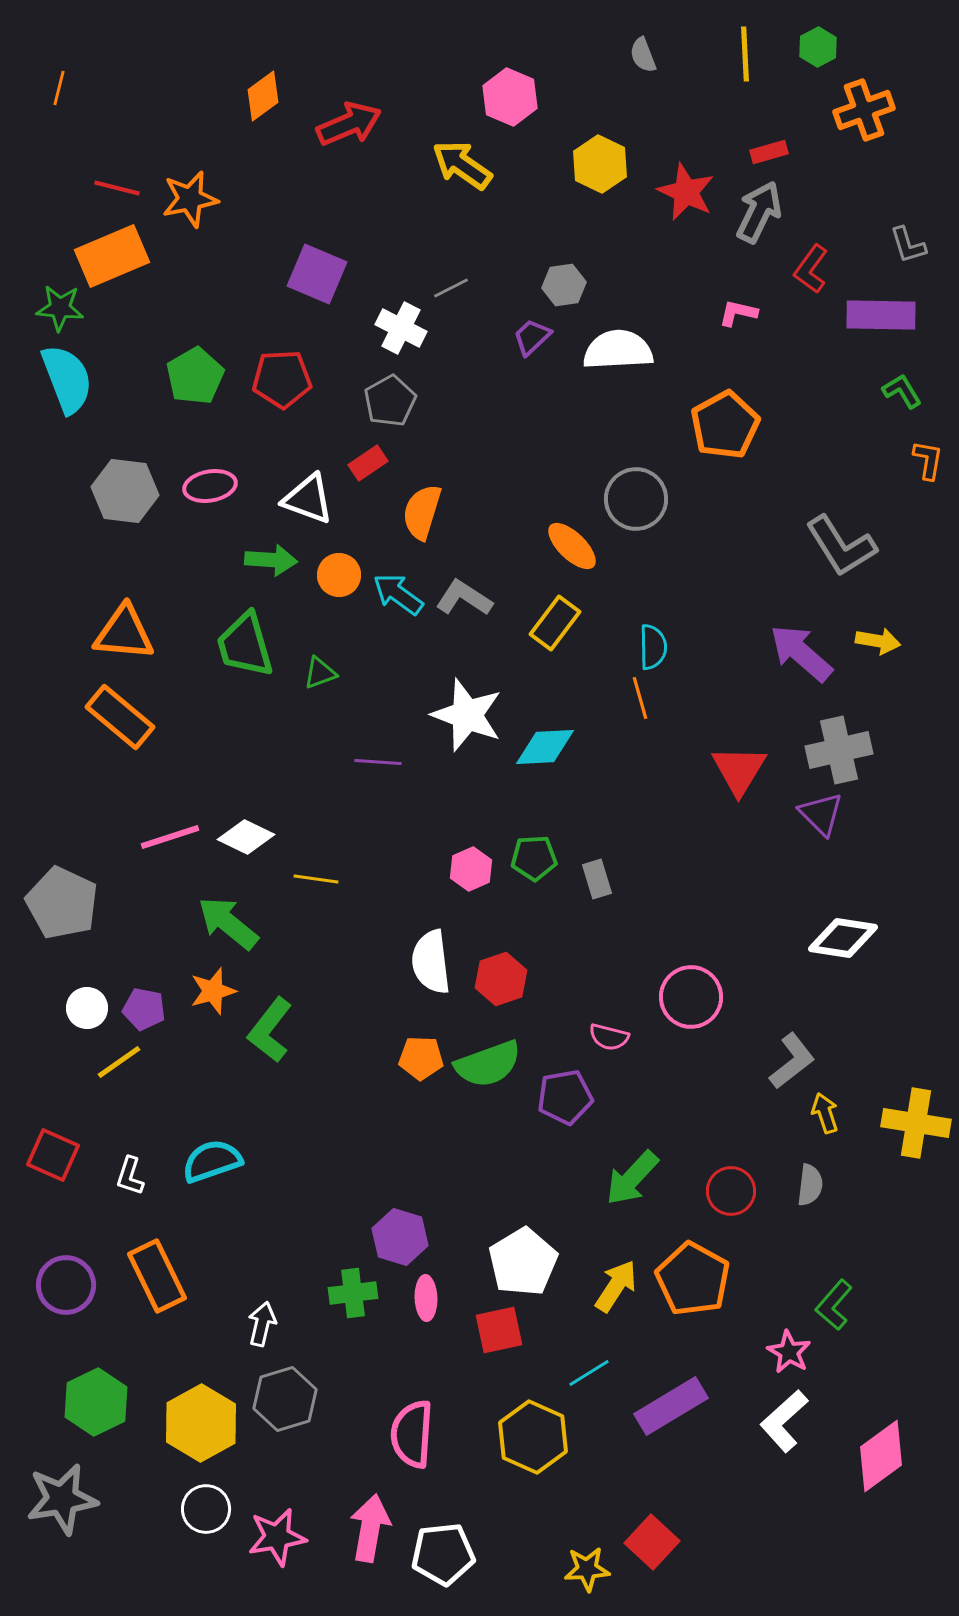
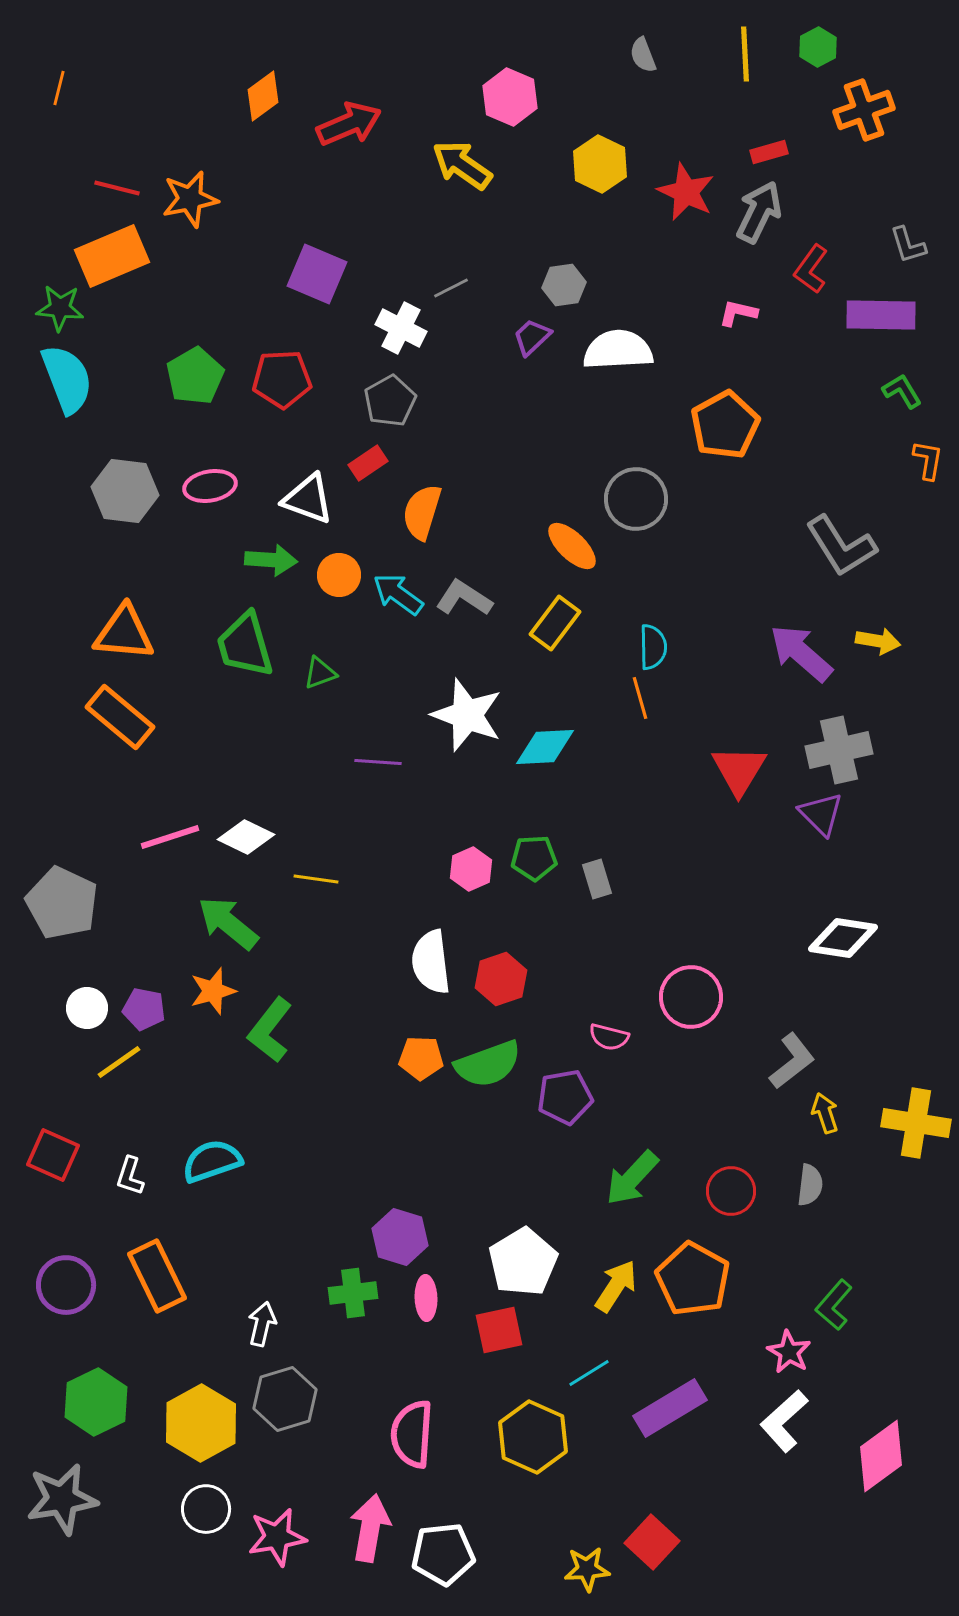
purple rectangle at (671, 1406): moved 1 px left, 2 px down
